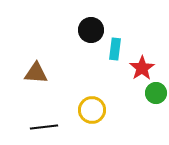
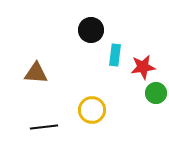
cyan rectangle: moved 6 px down
red star: moved 1 px right, 1 px up; rotated 25 degrees clockwise
